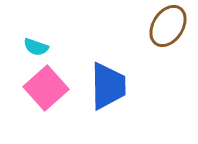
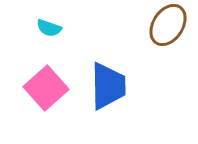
brown ellipse: moved 1 px up
cyan semicircle: moved 13 px right, 19 px up
